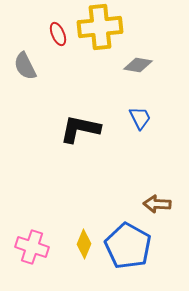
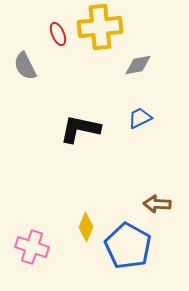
gray diamond: rotated 20 degrees counterclockwise
blue trapezoid: rotated 90 degrees counterclockwise
yellow diamond: moved 2 px right, 17 px up
